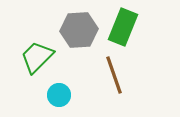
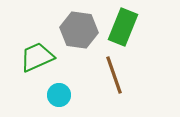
gray hexagon: rotated 12 degrees clockwise
green trapezoid: rotated 21 degrees clockwise
